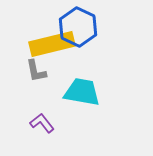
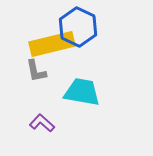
purple L-shape: rotated 10 degrees counterclockwise
